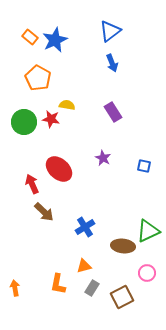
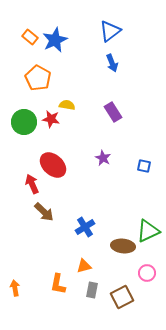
red ellipse: moved 6 px left, 4 px up
gray rectangle: moved 2 px down; rotated 21 degrees counterclockwise
